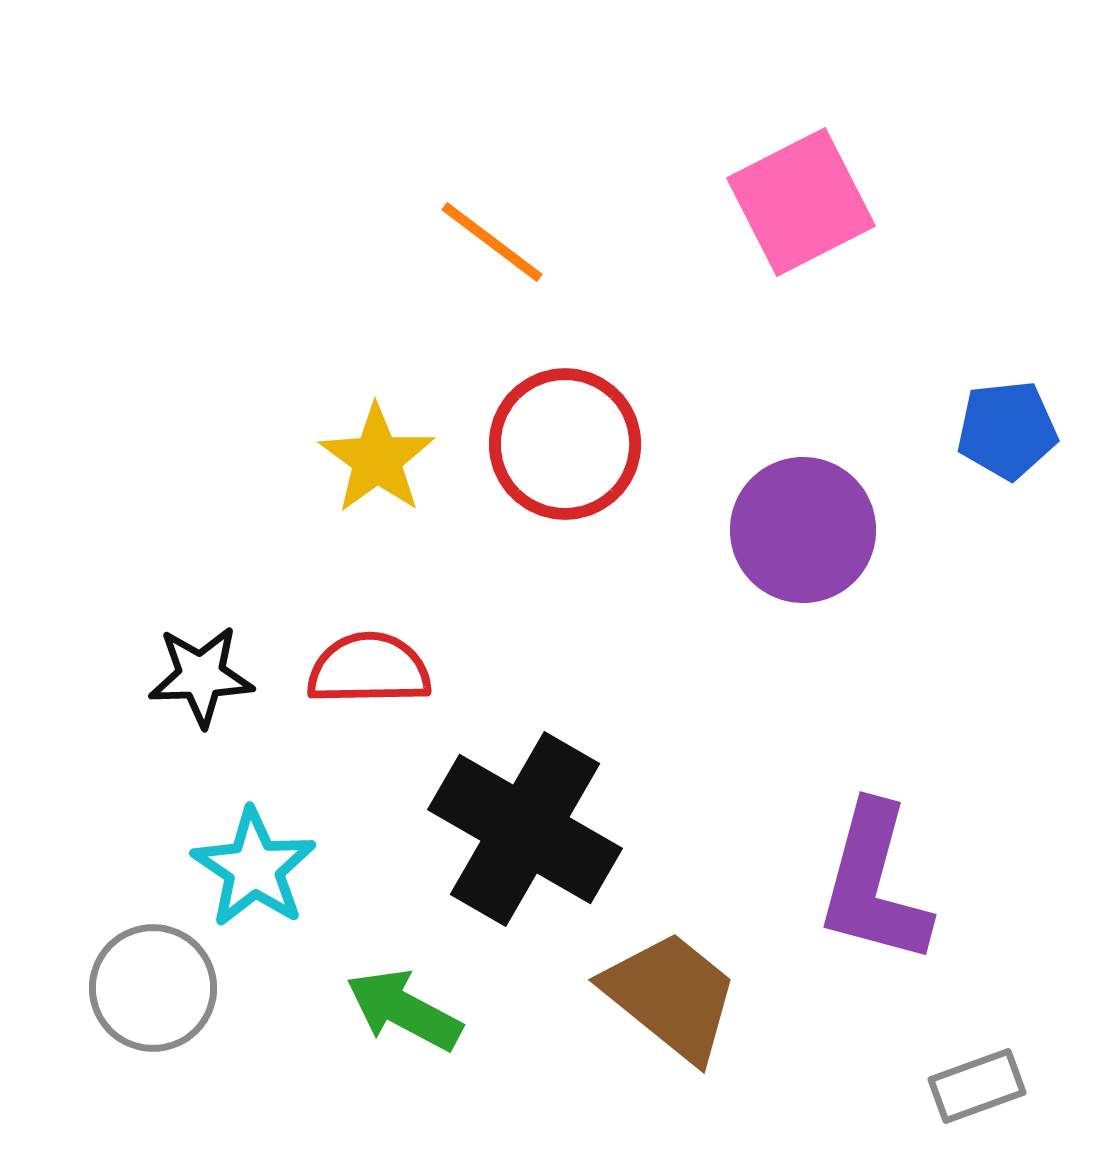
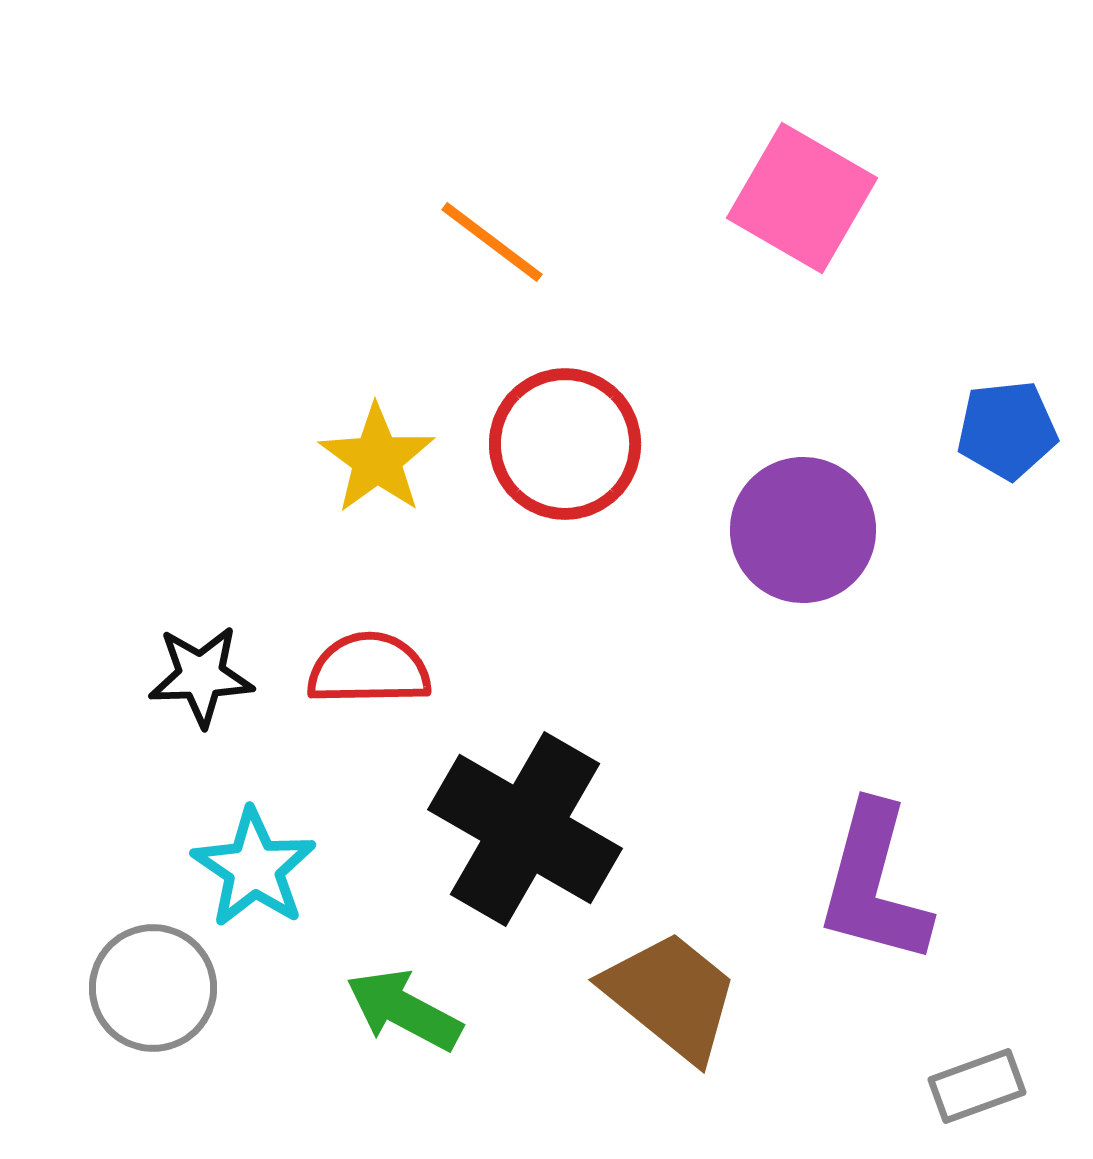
pink square: moved 1 px right, 4 px up; rotated 33 degrees counterclockwise
